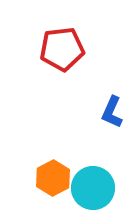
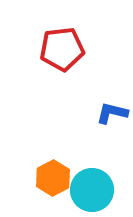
blue L-shape: moved 1 px down; rotated 80 degrees clockwise
cyan circle: moved 1 px left, 2 px down
